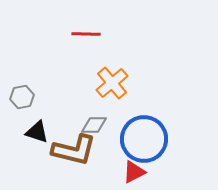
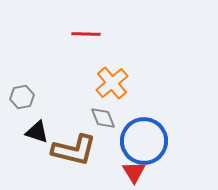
gray diamond: moved 9 px right, 7 px up; rotated 68 degrees clockwise
blue circle: moved 2 px down
red triangle: rotated 35 degrees counterclockwise
